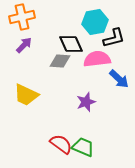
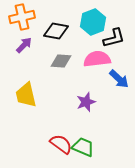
cyan hexagon: moved 2 px left; rotated 10 degrees counterclockwise
black diamond: moved 15 px left, 13 px up; rotated 55 degrees counterclockwise
gray diamond: moved 1 px right
yellow trapezoid: rotated 52 degrees clockwise
